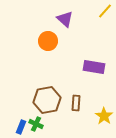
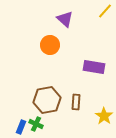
orange circle: moved 2 px right, 4 px down
brown rectangle: moved 1 px up
